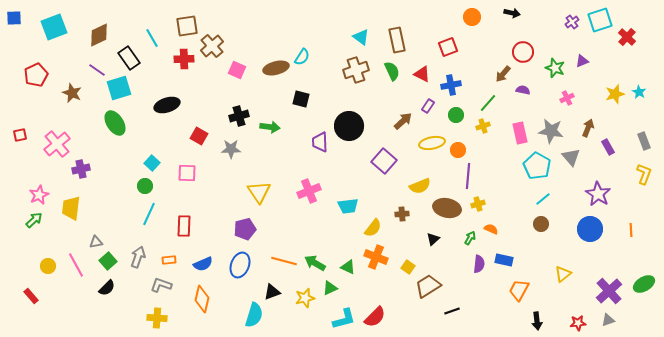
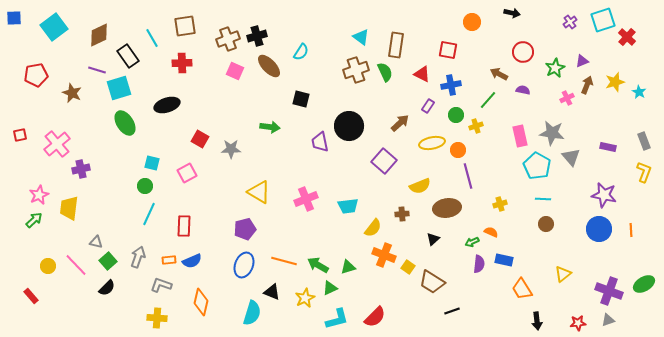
orange circle at (472, 17): moved 5 px down
cyan square at (600, 20): moved 3 px right
purple cross at (572, 22): moved 2 px left
brown square at (187, 26): moved 2 px left
cyan square at (54, 27): rotated 16 degrees counterclockwise
brown rectangle at (397, 40): moved 1 px left, 5 px down; rotated 20 degrees clockwise
brown cross at (212, 46): moved 16 px right, 7 px up; rotated 20 degrees clockwise
red square at (448, 47): moved 3 px down; rotated 30 degrees clockwise
cyan semicircle at (302, 57): moved 1 px left, 5 px up
black rectangle at (129, 58): moved 1 px left, 2 px up
red cross at (184, 59): moved 2 px left, 4 px down
brown ellipse at (276, 68): moved 7 px left, 2 px up; rotated 60 degrees clockwise
green star at (555, 68): rotated 24 degrees clockwise
purple line at (97, 70): rotated 18 degrees counterclockwise
pink square at (237, 70): moved 2 px left, 1 px down
green semicircle at (392, 71): moved 7 px left, 1 px down
brown arrow at (503, 74): moved 4 px left; rotated 78 degrees clockwise
red pentagon at (36, 75): rotated 15 degrees clockwise
yellow star at (615, 94): moved 12 px up
green line at (488, 103): moved 3 px up
black cross at (239, 116): moved 18 px right, 80 px up
brown arrow at (403, 121): moved 3 px left, 2 px down
green ellipse at (115, 123): moved 10 px right
yellow cross at (483, 126): moved 7 px left
brown arrow at (588, 128): moved 1 px left, 43 px up
gray star at (551, 131): moved 1 px right, 2 px down
pink rectangle at (520, 133): moved 3 px down
red square at (199, 136): moved 1 px right, 3 px down
purple trapezoid at (320, 142): rotated 10 degrees counterclockwise
purple rectangle at (608, 147): rotated 49 degrees counterclockwise
cyan square at (152, 163): rotated 28 degrees counterclockwise
pink square at (187, 173): rotated 30 degrees counterclockwise
yellow L-shape at (644, 174): moved 2 px up
purple line at (468, 176): rotated 20 degrees counterclockwise
pink cross at (309, 191): moved 3 px left, 8 px down
yellow triangle at (259, 192): rotated 25 degrees counterclockwise
purple star at (598, 194): moved 6 px right, 1 px down; rotated 20 degrees counterclockwise
cyan line at (543, 199): rotated 42 degrees clockwise
yellow cross at (478, 204): moved 22 px right
yellow trapezoid at (71, 208): moved 2 px left
brown ellipse at (447, 208): rotated 20 degrees counterclockwise
brown circle at (541, 224): moved 5 px right
orange semicircle at (491, 229): moved 3 px down
blue circle at (590, 229): moved 9 px right
green arrow at (470, 238): moved 2 px right, 4 px down; rotated 144 degrees counterclockwise
gray triangle at (96, 242): rotated 24 degrees clockwise
orange cross at (376, 257): moved 8 px right, 2 px up
green arrow at (315, 263): moved 3 px right, 2 px down
blue semicircle at (203, 264): moved 11 px left, 3 px up
pink line at (76, 265): rotated 15 degrees counterclockwise
blue ellipse at (240, 265): moved 4 px right
green triangle at (348, 267): rotated 42 degrees counterclockwise
brown trapezoid at (428, 286): moved 4 px right, 4 px up; rotated 116 degrees counterclockwise
orange trapezoid at (519, 290): moved 3 px right, 1 px up; rotated 60 degrees counterclockwise
purple cross at (609, 291): rotated 28 degrees counterclockwise
black triangle at (272, 292): rotated 42 degrees clockwise
yellow star at (305, 298): rotated 12 degrees counterclockwise
orange diamond at (202, 299): moved 1 px left, 3 px down
cyan semicircle at (254, 315): moved 2 px left, 2 px up
cyan L-shape at (344, 319): moved 7 px left
